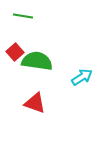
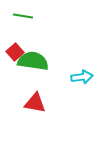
green semicircle: moved 4 px left
cyan arrow: rotated 25 degrees clockwise
red triangle: rotated 10 degrees counterclockwise
